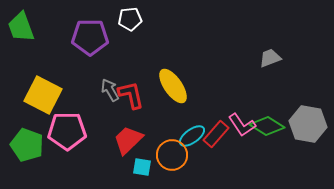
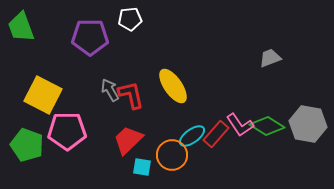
pink L-shape: moved 2 px left
